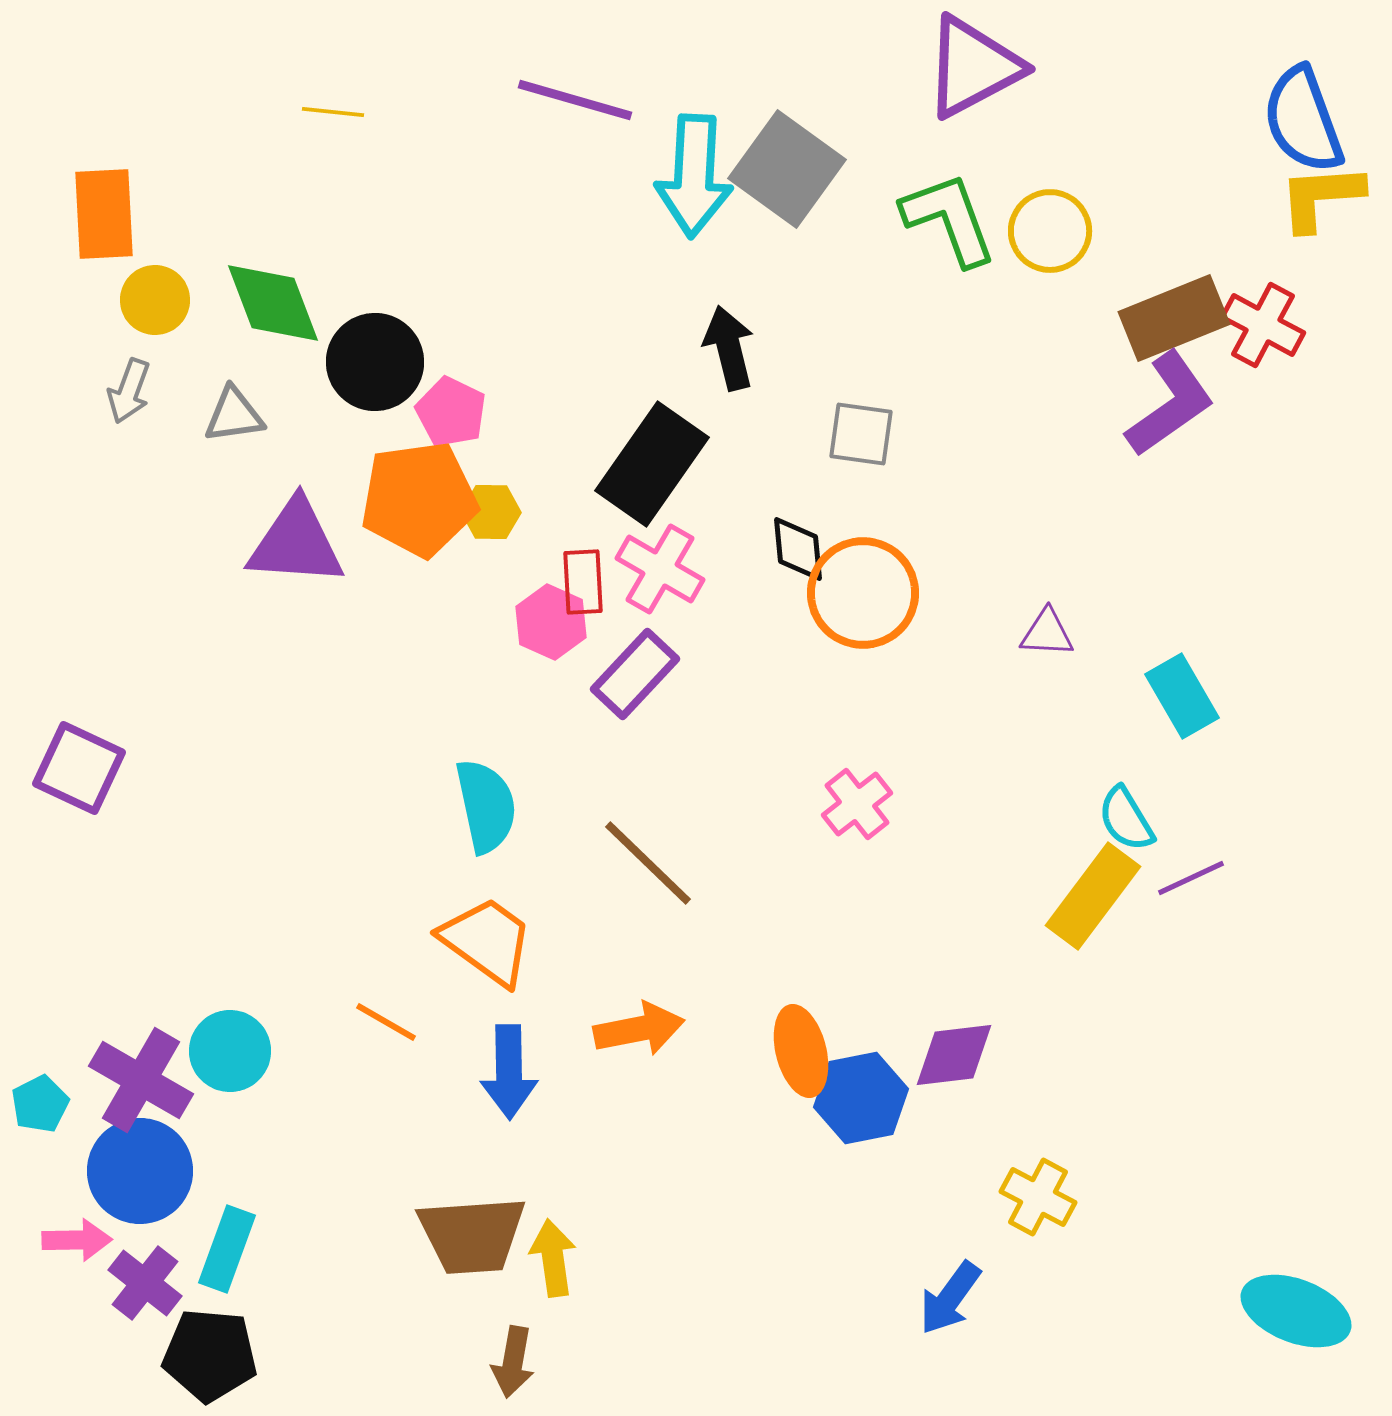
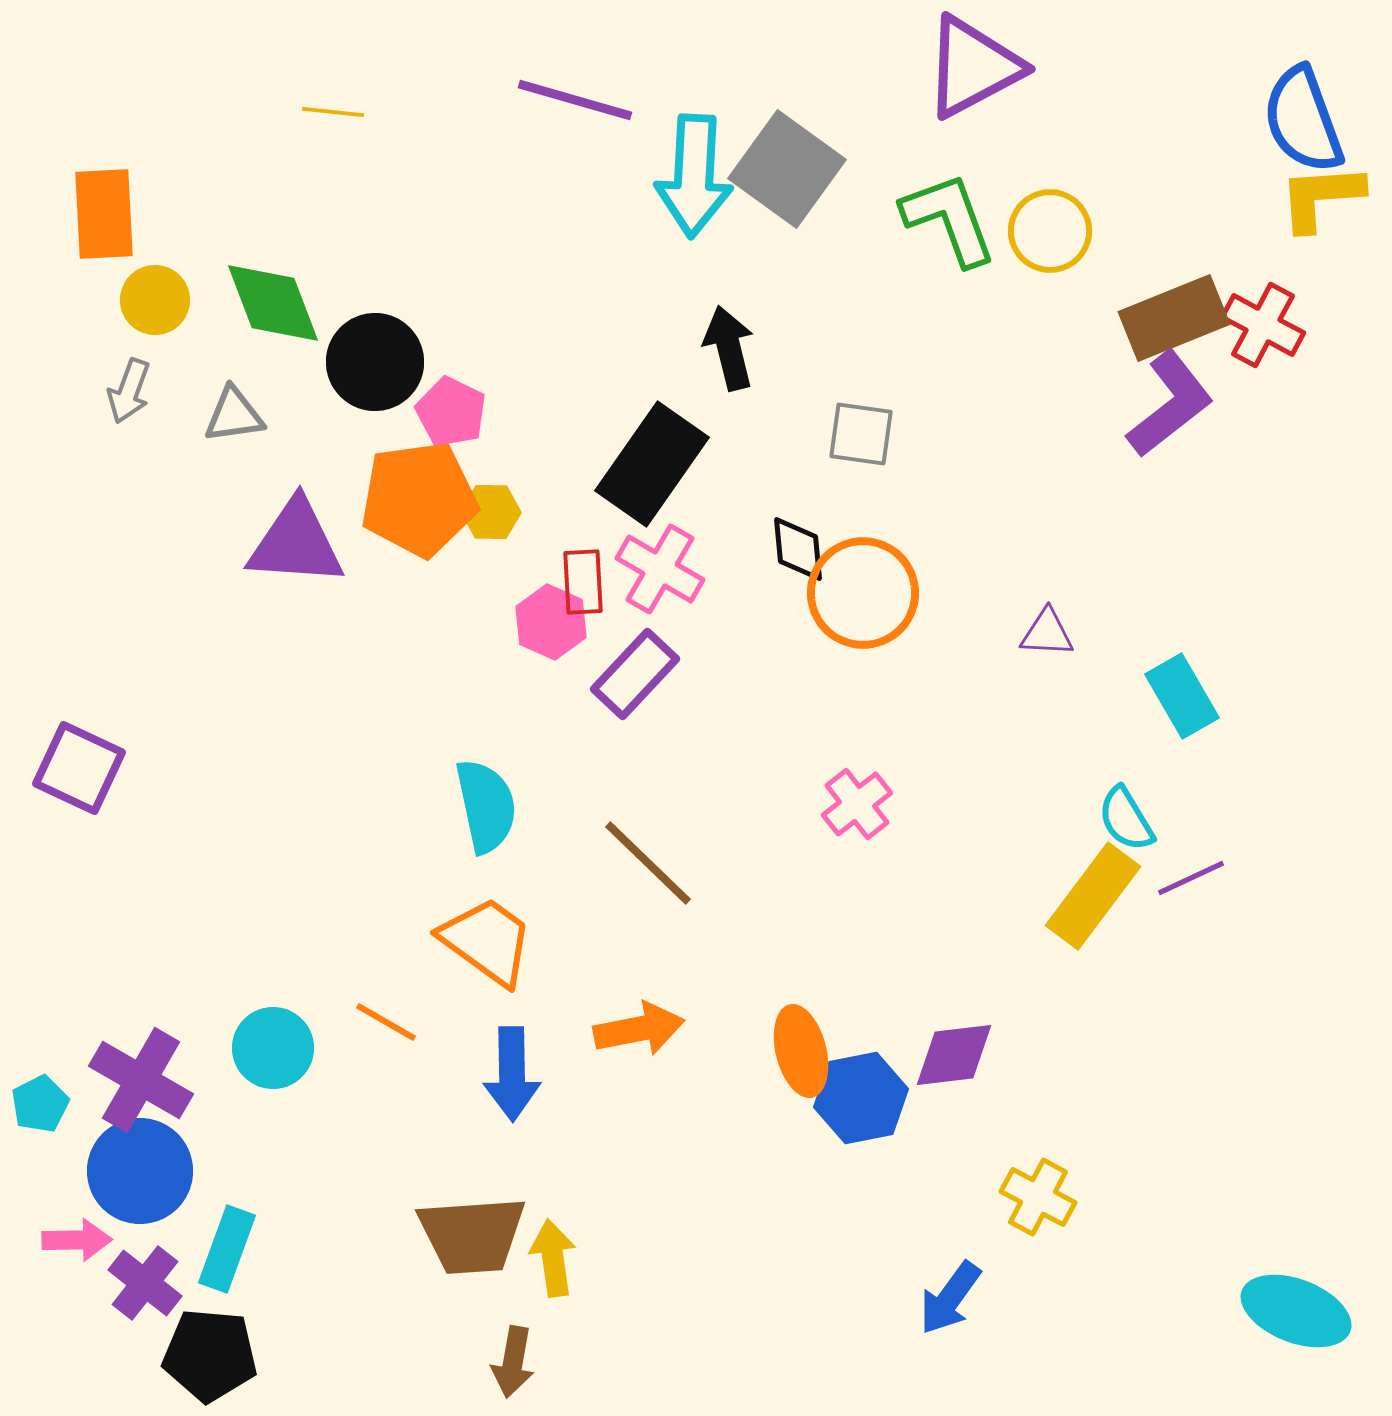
purple L-shape at (1170, 404): rotated 3 degrees counterclockwise
cyan circle at (230, 1051): moved 43 px right, 3 px up
blue arrow at (509, 1072): moved 3 px right, 2 px down
